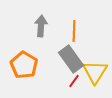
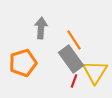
gray arrow: moved 2 px down
orange line: moved 9 px down; rotated 35 degrees counterclockwise
orange pentagon: moved 1 px left, 2 px up; rotated 24 degrees clockwise
red line: rotated 16 degrees counterclockwise
